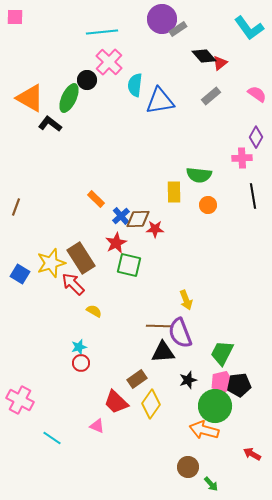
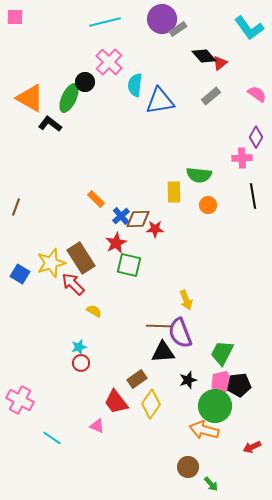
cyan line at (102, 32): moved 3 px right, 10 px up; rotated 8 degrees counterclockwise
black circle at (87, 80): moved 2 px left, 2 px down
red trapezoid at (116, 402): rotated 8 degrees clockwise
red arrow at (252, 454): moved 7 px up; rotated 54 degrees counterclockwise
